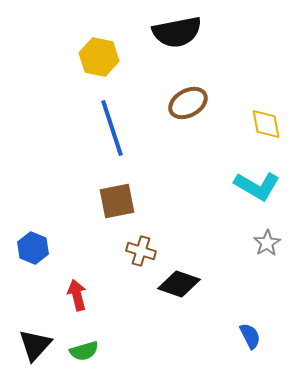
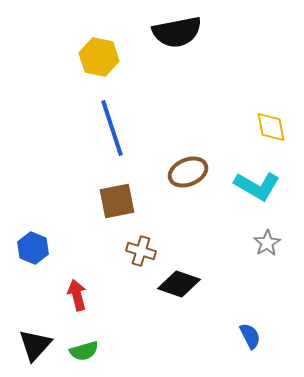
brown ellipse: moved 69 px down; rotated 6 degrees clockwise
yellow diamond: moved 5 px right, 3 px down
